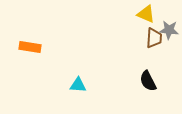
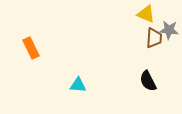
orange rectangle: moved 1 px right, 1 px down; rotated 55 degrees clockwise
